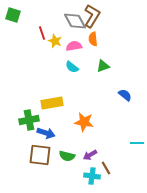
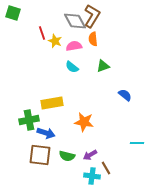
green square: moved 2 px up
